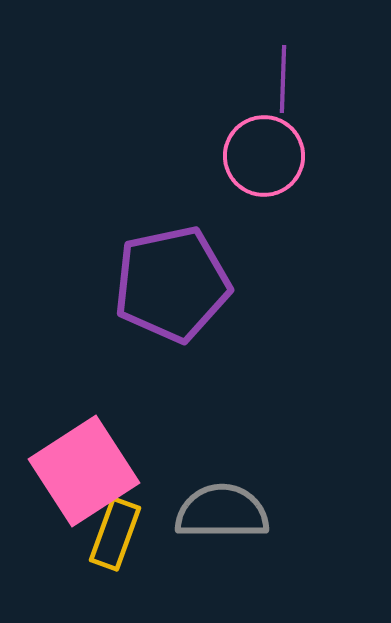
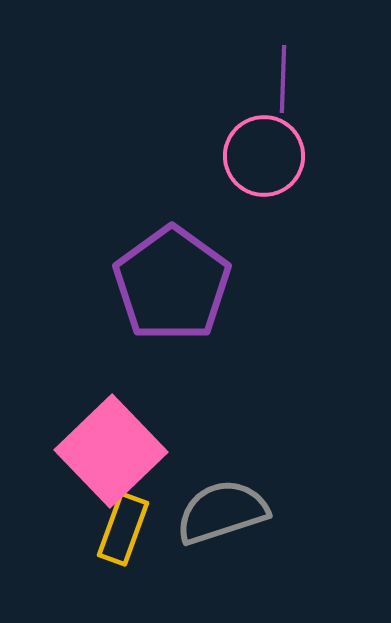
purple pentagon: rotated 24 degrees counterclockwise
pink square: moved 27 px right, 20 px up; rotated 11 degrees counterclockwise
gray semicircle: rotated 18 degrees counterclockwise
yellow rectangle: moved 8 px right, 5 px up
